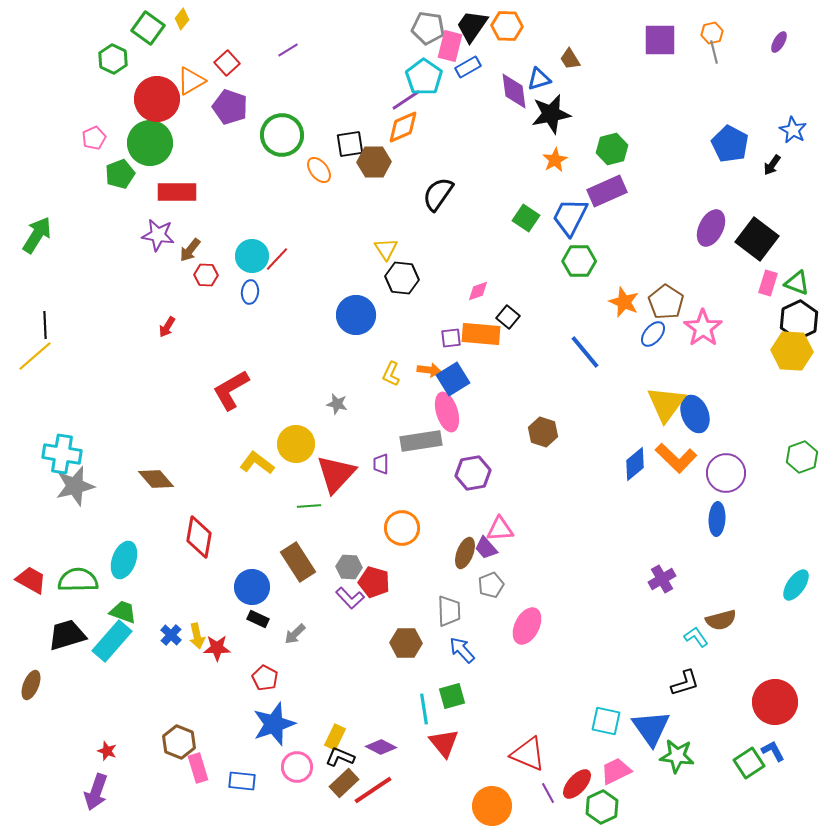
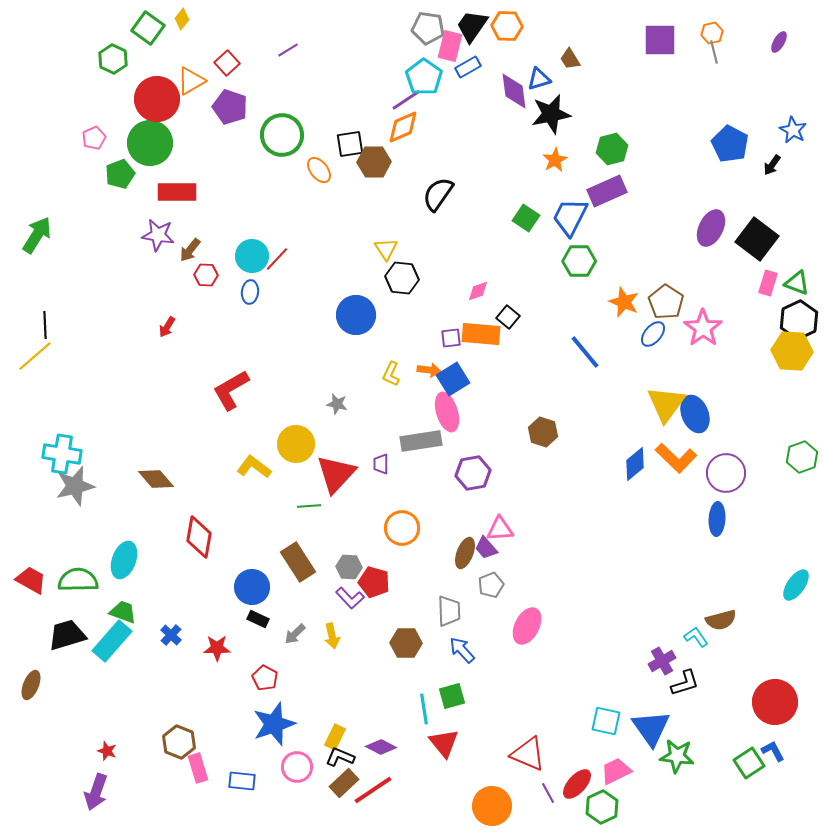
yellow L-shape at (257, 463): moved 3 px left, 4 px down
purple cross at (662, 579): moved 82 px down
yellow arrow at (197, 636): moved 135 px right
